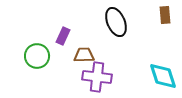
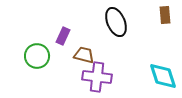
brown trapezoid: rotated 15 degrees clockwise
